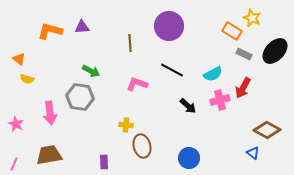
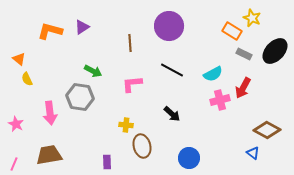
purple triangle: rotated 28 degrees counterclockwise
green arrow: moved 2 px right
yellow semicircle: rotated 48 degrees clockwise
pink L-shape: moved 5 px left; rotated 25 degrees counterclockwise
black arrow: moved 16 px left, 8 px down
purple rectangle: moved 3 px right
